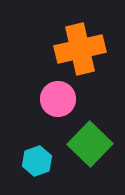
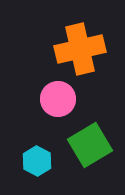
green square: moved 1 px down; rotated 15 degrees clockwise
cyan hexagon: rotated 12 degrees counterclockwise
